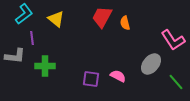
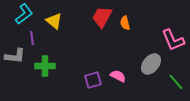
yellow triangle: moved 2 px left, 2 px down
pink L-shape: rotated 10 degrees clockwise
purple square: moved 2 px right, 1 px down; rotated 24 degrees counterclockwise
